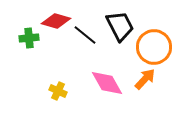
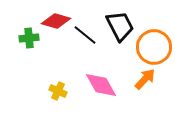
pink diamond: moved 6 px left, 2 px down
